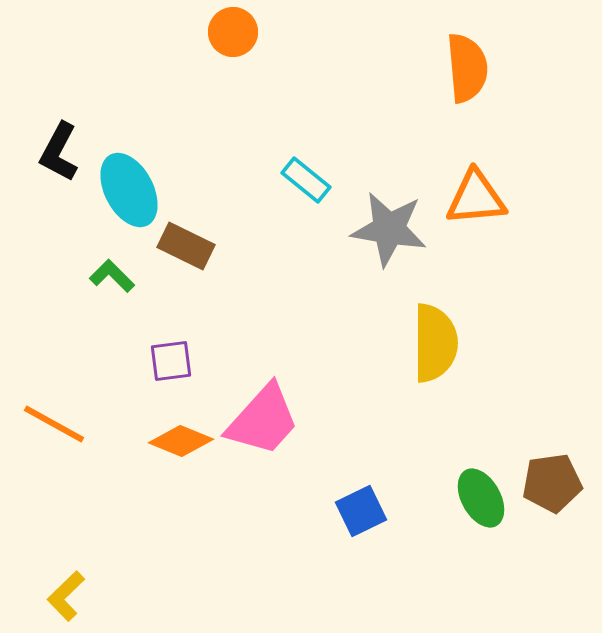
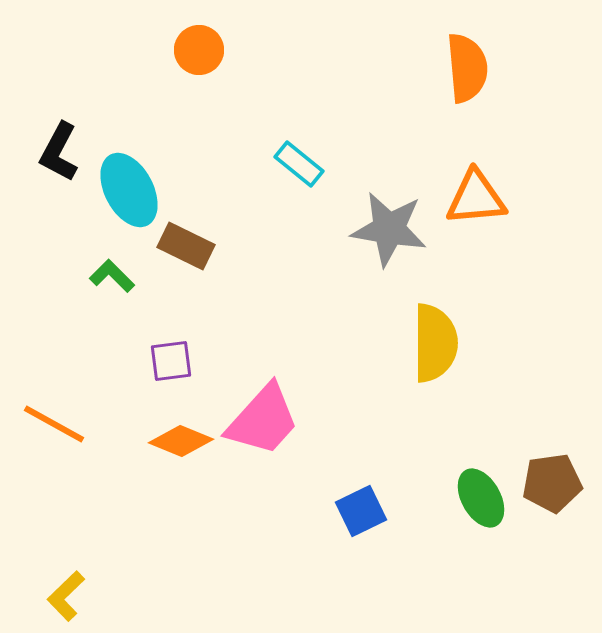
orange circle: moved 34 px left, 18 px down
cyan rectangle: moved 7 px left, 16 px up
